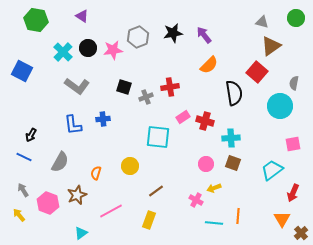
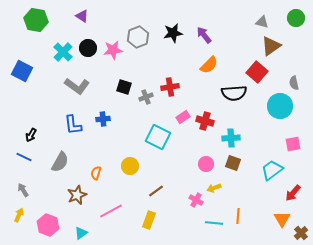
gray semicircle at (294, 83): rotated 24 degrees counterclockwise
black semicircle at (234, 93): rotated 95 degrees clockwise
cyan square at (158, 137): rotated 20 degrees clockwise
red arrow at (293, 193): rotated 18 degrees clockwise
pink hexagon at (48, 203): moved 22 px down
yellow arrow at (19, 215): rotated 64 degrees clockwise
